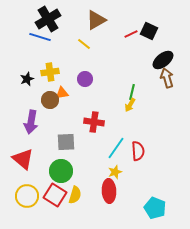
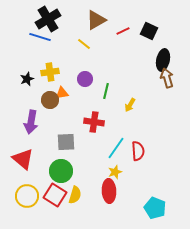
red line: moved 8 px left, 3 px up
black ellipse: rotated 40 degrees counterclockwise
green line: moved 26 px left, 1 px up
